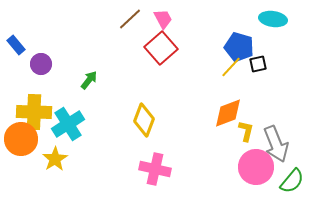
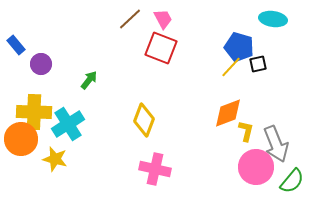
red square: rotated 28 degrees counterclockwise
yellow star: rotated 25 degrees counterclockwise
